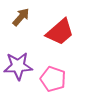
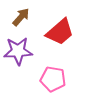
purple star: moved 15 px up
pink pentagon: rotated 10 degrees counterclockwise
